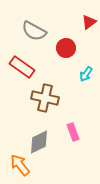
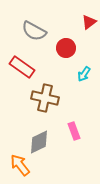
cyan arrow: moved 2 px left
pink rectangle: moved 1 px right, 1 px up
